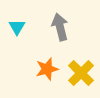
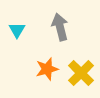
cyan triangle: moved 3 px down
